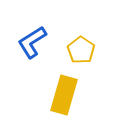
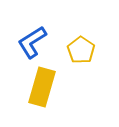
yellow rectangle: moved 22 px left, 8 px up
